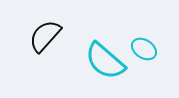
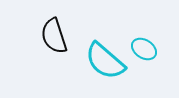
black semicircle: moved 9 px right; rotated 60 degrees counterclockwise
